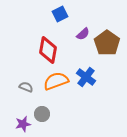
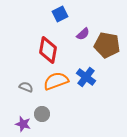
brown pentagon: moved 2 px down; rotated 25 degrees counterclockwise
purple star: rotated 28 degrees clockwise
